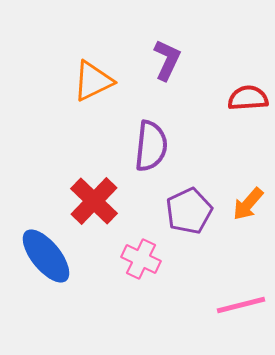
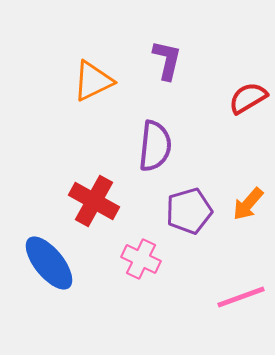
purple L-shape: rotated 12 degrees counterclockwise
red semicircle: rotated 27 degrees counterclockwise
purple semicircle: moved 4 px right
red cross: rotated 15 degrees counterclockwise
purple pentagon: rotated 9 degrees clockwise
blue ellipse: moved 3 px right, 7 px down
pink line: moved 8 px up; rotated 6 degrees counterclockwise
